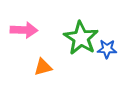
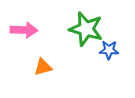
green star: moved 5 px right, 9 px up; rotated 16 degrees counterclockwise
blue star: moved 2 px right, 1 px down
